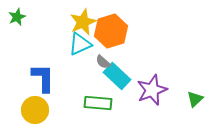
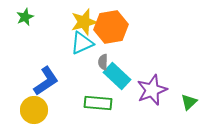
green star: moved 8 px right
yellow star: moved 1 px right; rotated 8 degrees clockwise
orange hexagon: moved 4 px up; rotated 8 degrees clockwise
cyan triangle: moved 2 px right, 1 px up
gray semicircle: rotated 49 degrees clockwise
blue L-shape: moved 3 px right, 3 px down; rotated 56 degrees clockwise
green triangle: moved 6 px left, 3 px down
yellow circle: moved 1 px left
